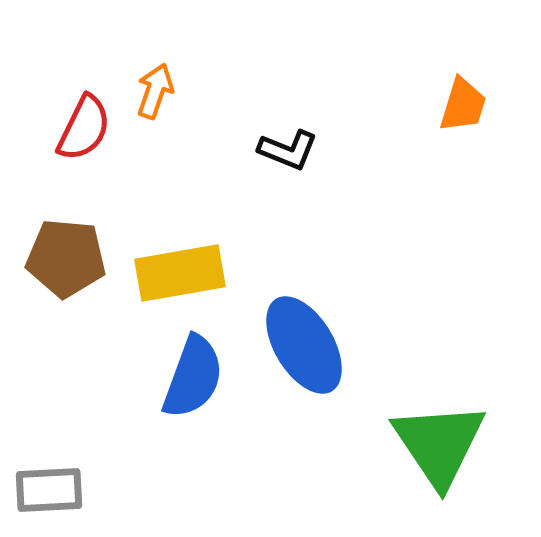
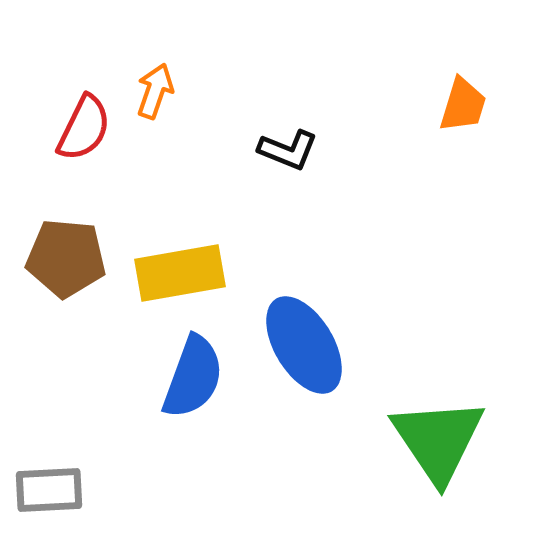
green triangle: moved 1 px left, 4 px up
